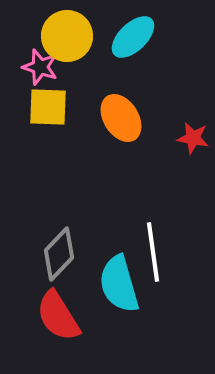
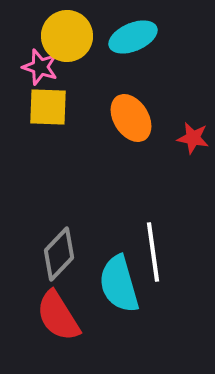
cyan ellipse: rotated 21 degrees clockwise
orange ellipse: moved 10 px right
